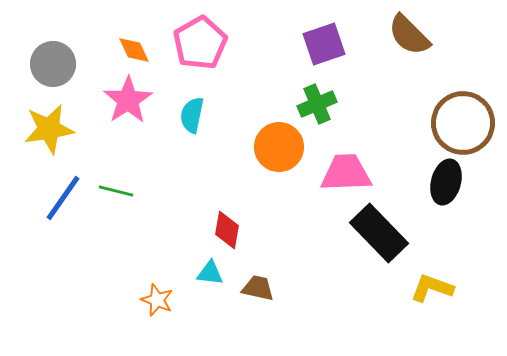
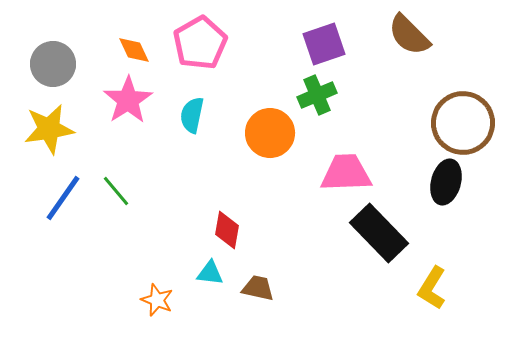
green cross: moved 9 px up
orange circle: moved 9 px left, 14 px up
green line: rotated 36 degrees clockwise
yellow L-shape: rotated 78 degrees counterclockwise
